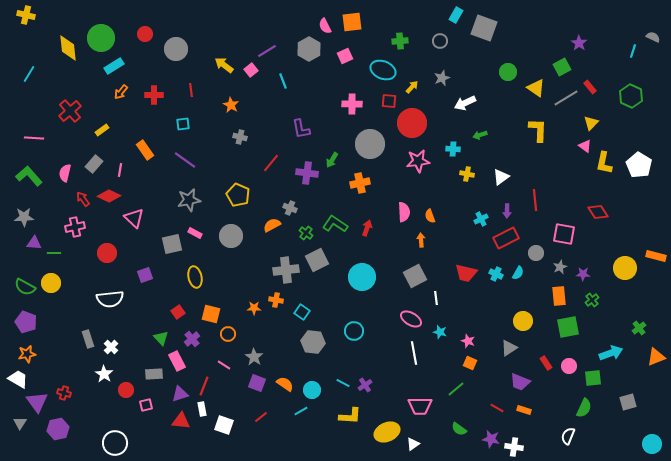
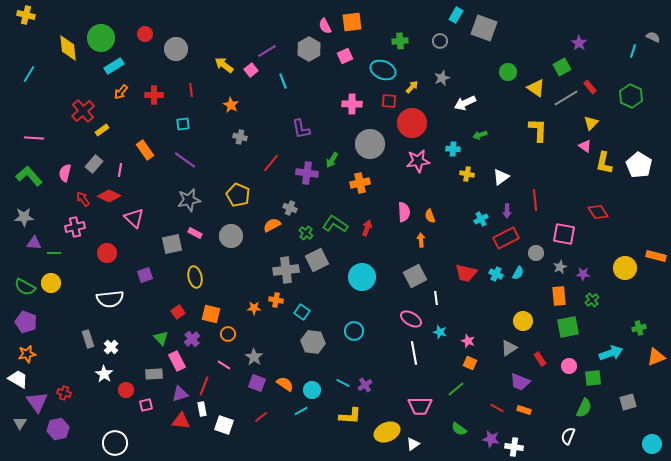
red cross at (70, 111): moved 13 px right
green cross at (639, 328): rotated 24 degrees clockwise
red rectangle at (546, 363): moved 6 px left, 4 px up
